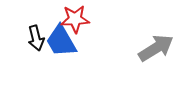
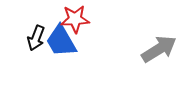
black arrow: rotated 35 degrees clockwise
gray arrow: moved 3 px right, 1 px down
